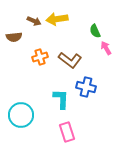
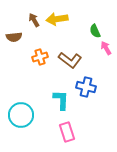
brown arrow: moved 1 px up; rotated 144 degrees counterclockwise
cyan L-shape: moved 1 px down
